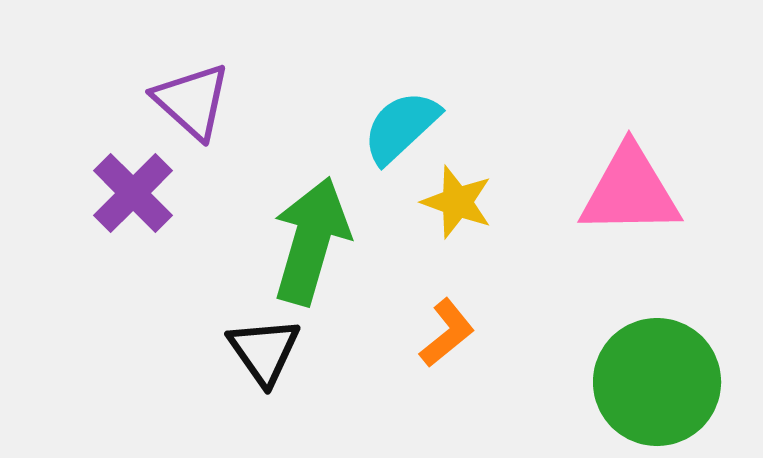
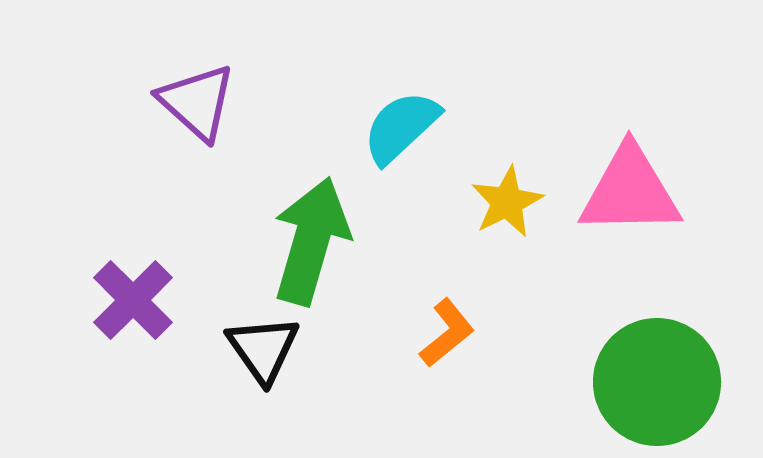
purple triangle: moved 5 px right, 1 px down
purple cross: moved 107 px down
yellow star: moved 50 px right; rotated 26 degrees clockwise
black triangle: moved 1 px left, 2 px up
